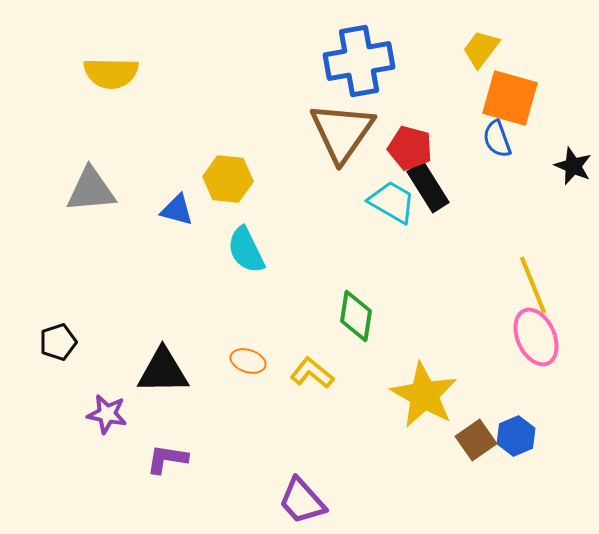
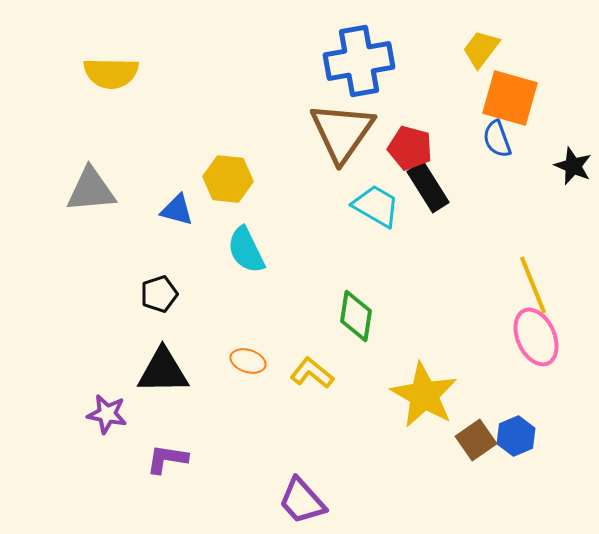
cyan trapezoid: moved 16 px left, 4 px down
black pentagon: moved 101 px right, 48 px up
